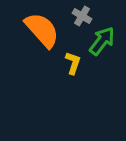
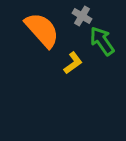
green arrow: rotated 72 degrees counterclockwise
yellow L-shape: rotated 35 degrees clockwise
